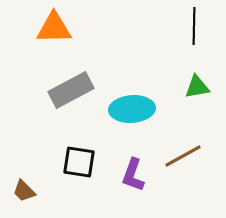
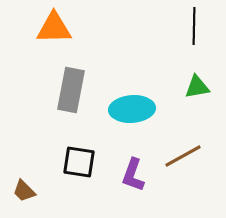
gray rectangle: rotated 51 degrees counterclockwise
